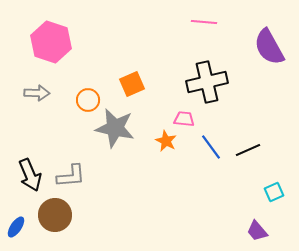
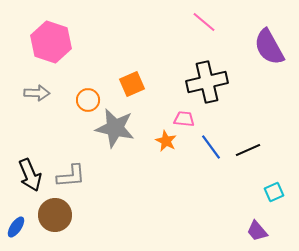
pink line: rotated 35 degrees clockwise
